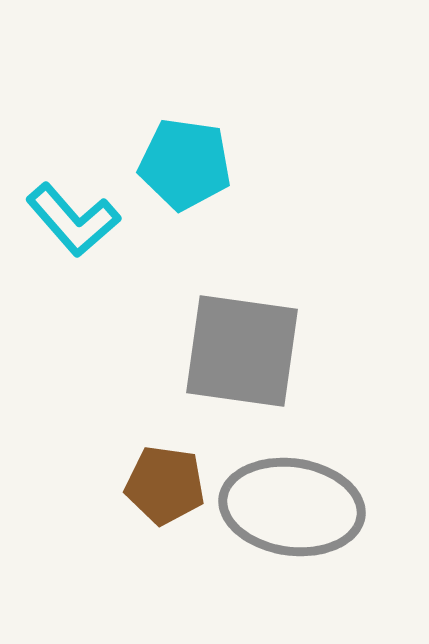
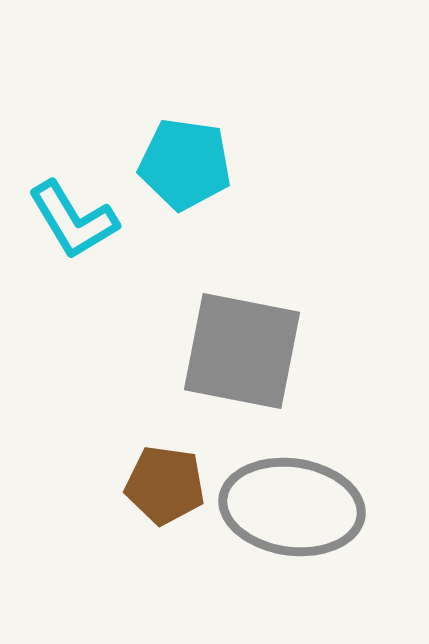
cyan L-shape: rotated 10 degrees clockwise
gray square: rotated 3 degrees clockwise
